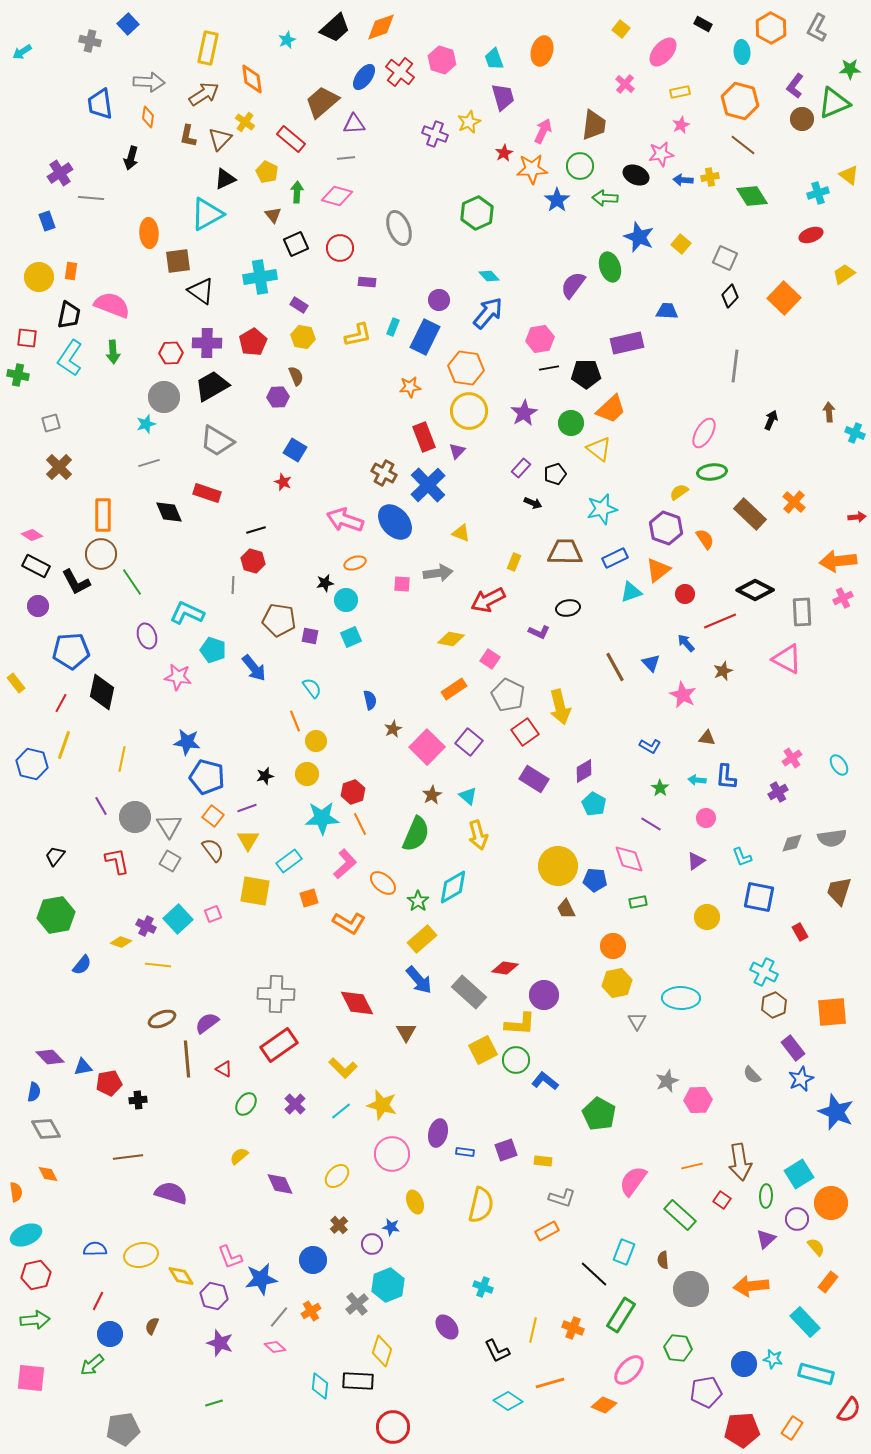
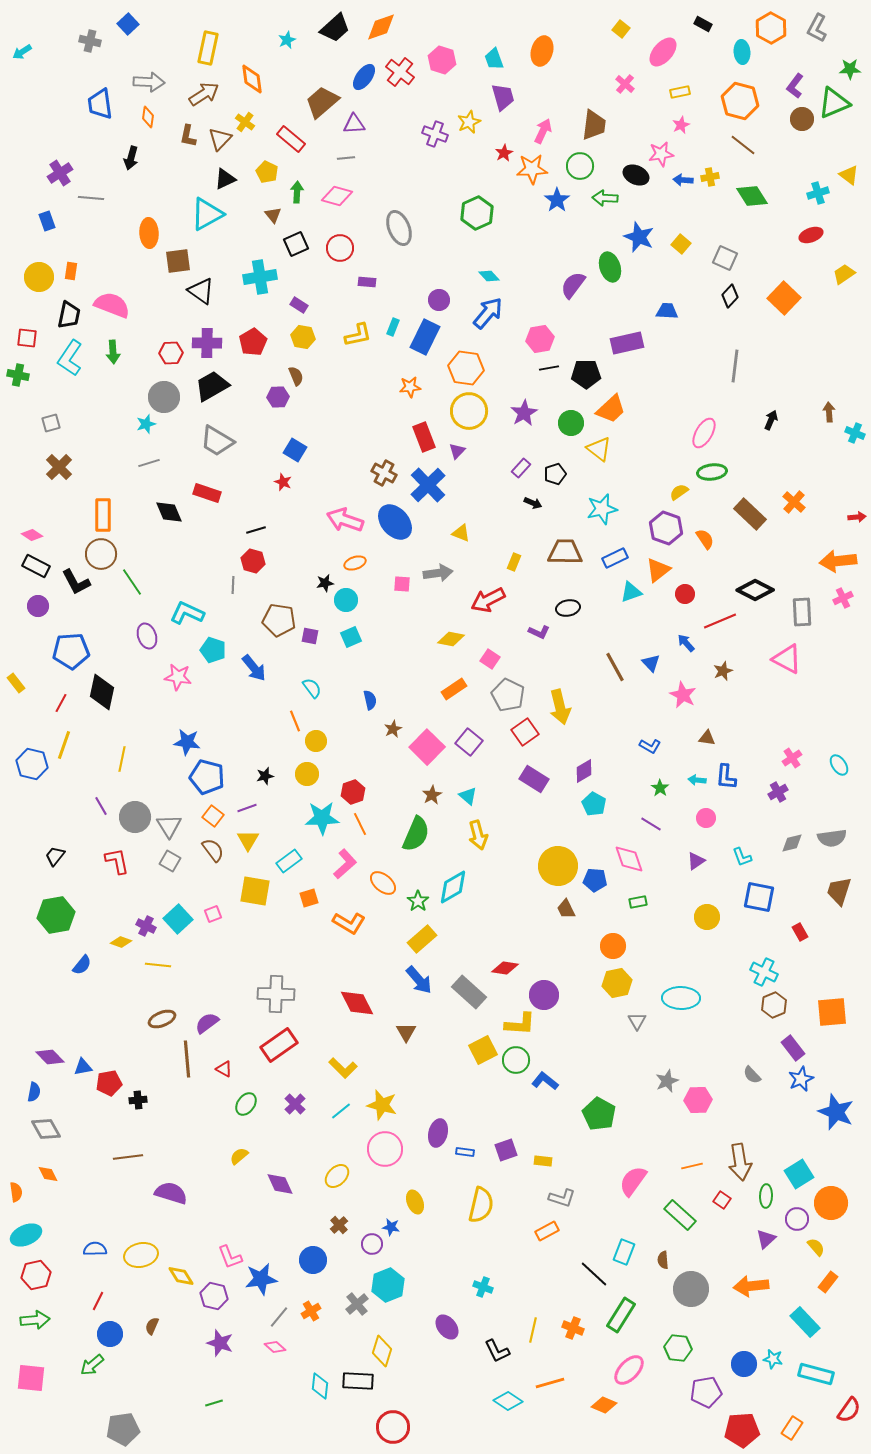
pink circle at (392, 1154): moved 7 px left, 5 px up
